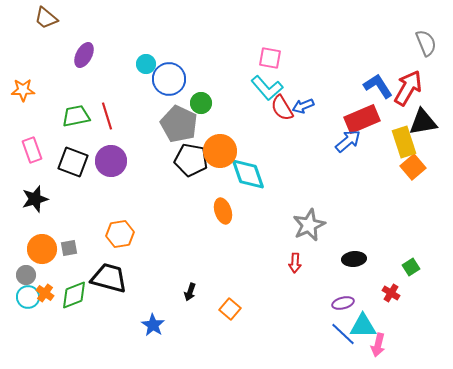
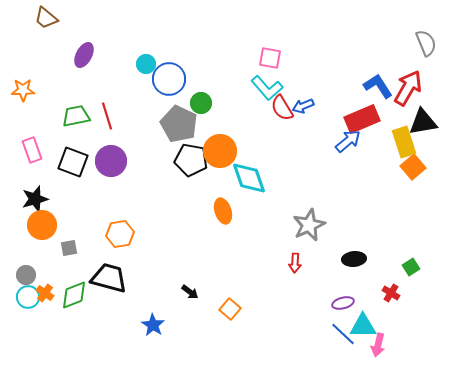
cyan diamond at (248, 174): moved 1 px right, 4 px down
orange circle at (42, 249): moved 24 px up
black arrow at (190, 292): rotated 72 degrees counterclockwise
